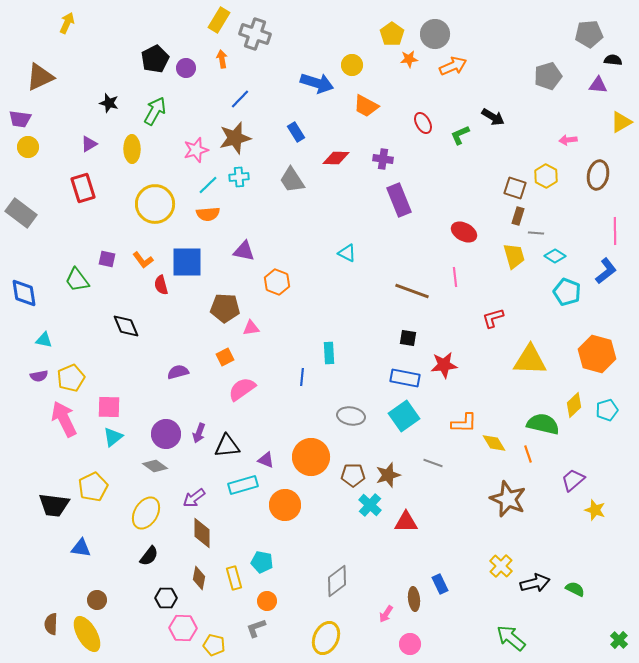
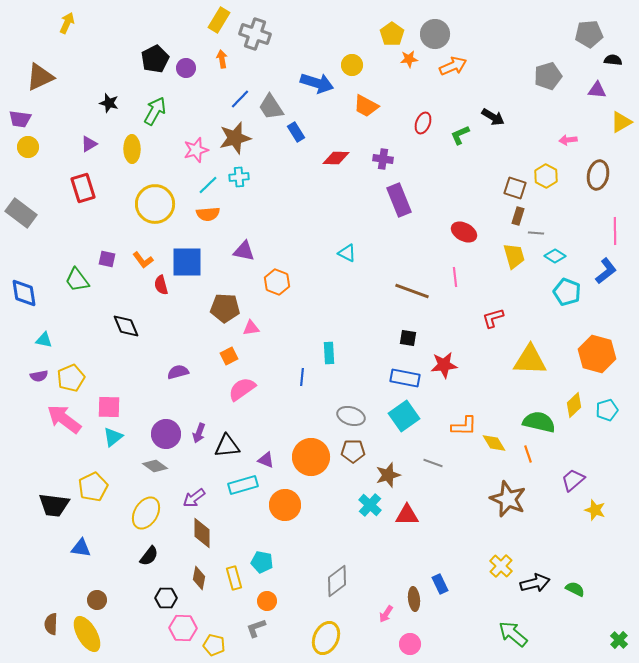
purple triangle at (598, 85): moved 1 px left, 5 px down
red ellipse at (423, 123): rotated 50 degrees clockwise
gray trapezoid at (292, 180): moved 21 px left, 73 px up
orange square at (225, 357): moved 4 px right, 1 px up
gray ellipse at (351, 416): rotated 8 degrees clockwise
pink arrow at (64, 419): rotated 27 degrees counterclockwise
orange L-shape at (464, 423): moved 3 px down
green semicircle at (543, 424): moved 4 px left, 2 px up
brown pentagon at (353, 475): moved 24 px up
red triangle at (406, 522): moved 1 px right, 7 px up
green arrow at (511, 638): moved 2 px right, 4 px up
